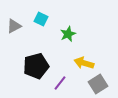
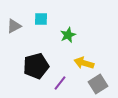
cyan square: rotated 24 degrees counterclockwise
green star: moved 1 px down
